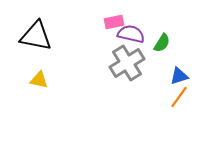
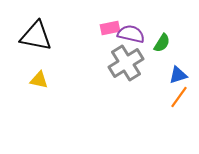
pink rectangle: moved 4 px left, 6 px down
gray cross: moved 1 px left
blue triangle: moved 1 px left, 1 px up
